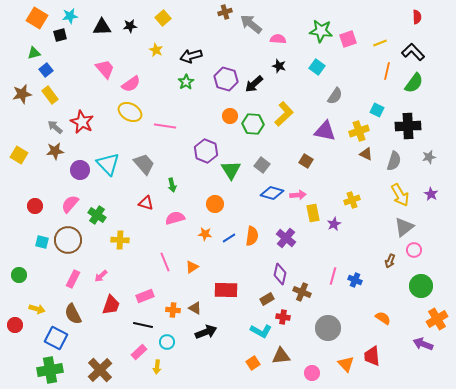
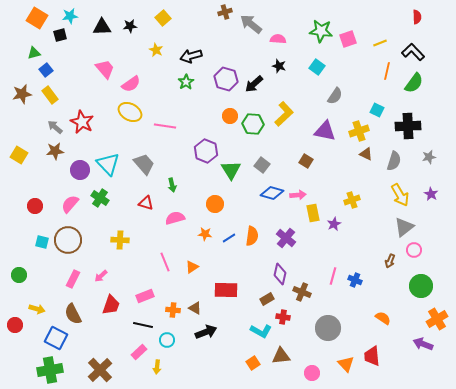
green cross at (97, 215): moved 3 px right, 17 px up
cyan circle at (167, 342): moved 2 px up
